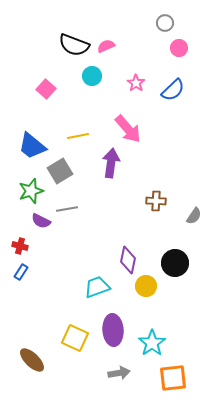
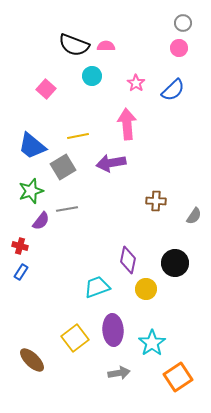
gray circle: moved 18 px right
pink semicircle: rotated 24 degrees clockwise
pink arrow: moved 1 px left, 5 px up; rotated 144 degrees counterclockwise
purple arrow: rotated 108 degrees counterclockwise
gray square: moved 3 px right, 4 px up
purple semicircle: rotated 78 degrees counterclockwise
yellow circle: moved 3 px down
yellow square: rotated 28 degrees clockwise
orange square: moved 5 px right, 1 px up; rotated 28 degrees counterclockwise
